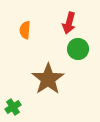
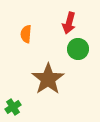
orange semicircle: moved 1 px right, 4 px down
